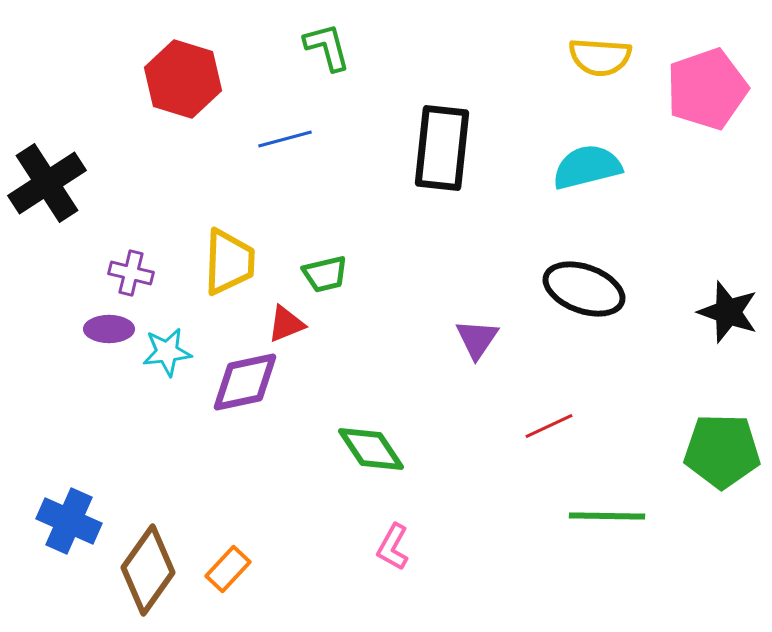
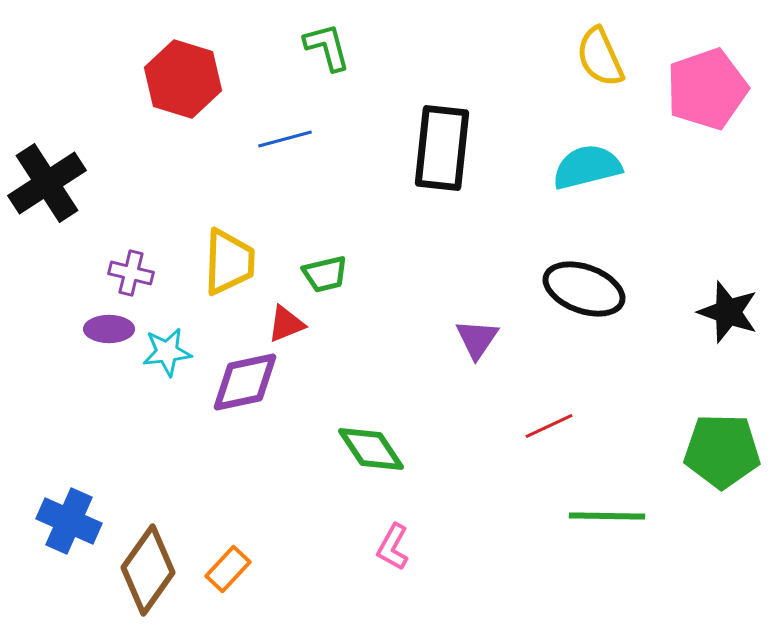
yellow semicircle: rotated 62 degrees clockwise
